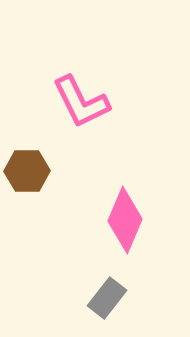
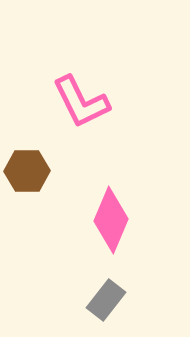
pink diamond: moved 14 px left
gray rectangle: moved 1 px left, 2 px down
